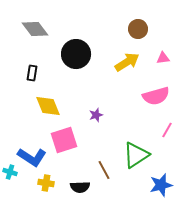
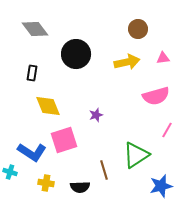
yellow arrow: rotated 20 degrees clockwise
blue L-shape: moved 5 px up
brown line: rotated 12 degrees clockwise
blue star: moved 1 px down
